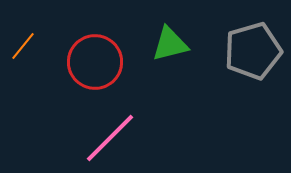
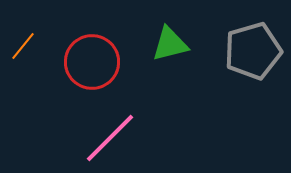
red circle: moved 3 px left
